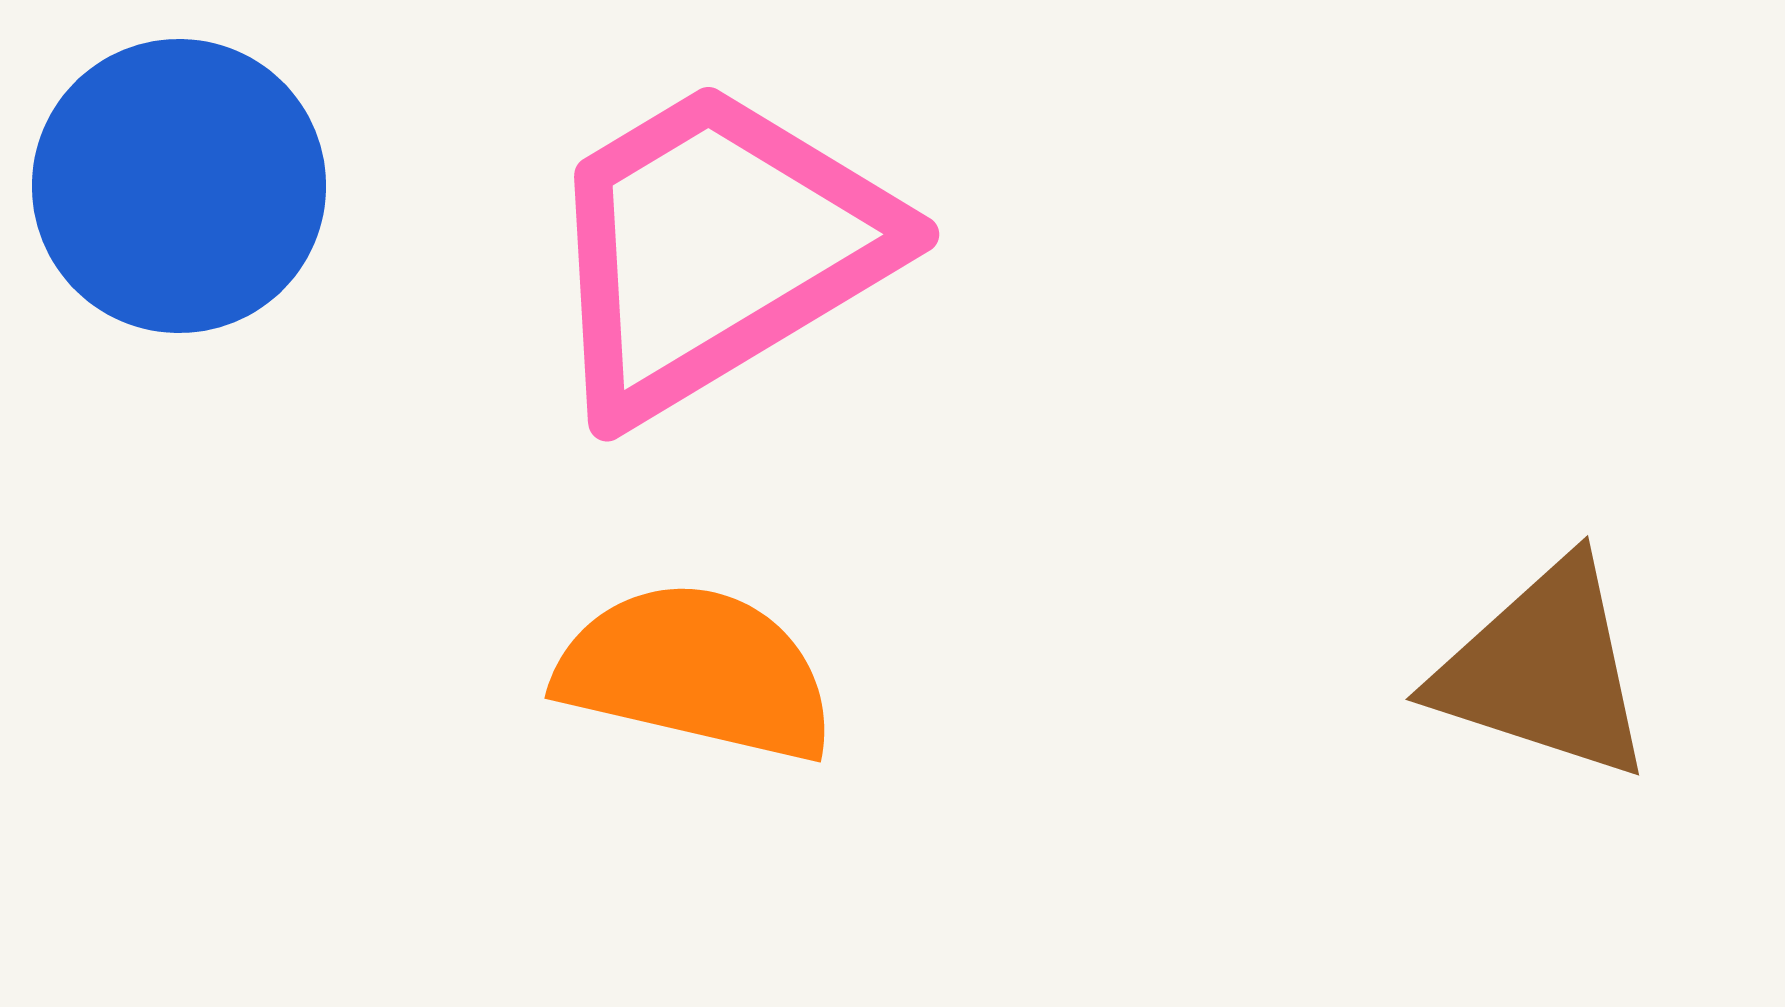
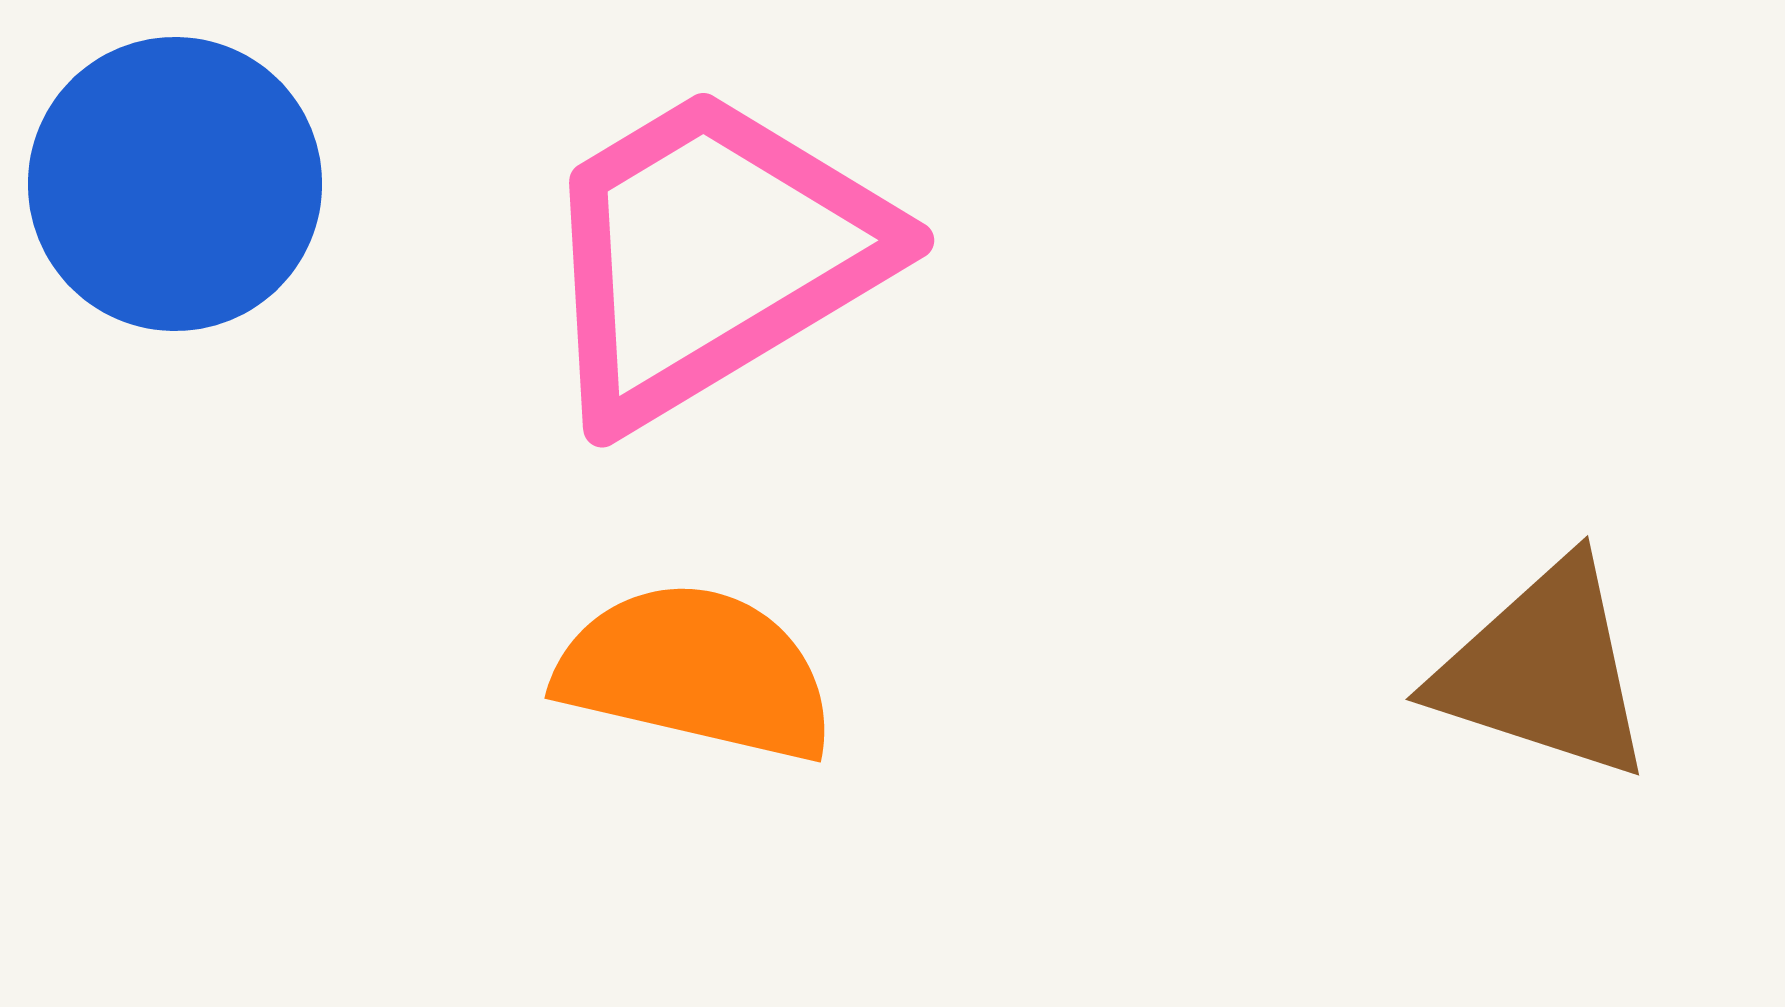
blue circle: moved 4 px left, 2 px up
pink trapezoid: moved 5 px left, 6 px down
